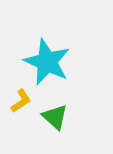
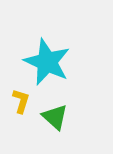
yellow L-shape: rotated 40 degrees counterclockwise
